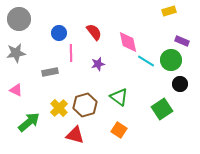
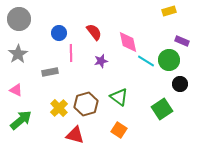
gray star: moved 2 px right, 1 px down; rotated 24 degrees counterclockwise
green circle: moved 2 px left
purple star: moved 3 px right, 3 px up
brown hexagon: moved 1 px right, 1 px up
green arrow: moved 8 px left, 2 px up
